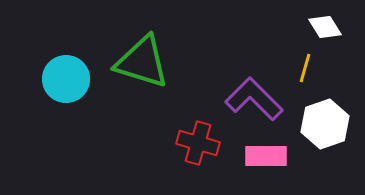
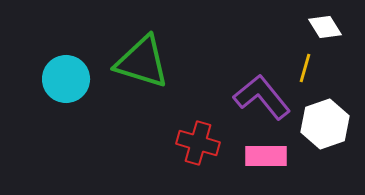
purple L-shape: moved 8 px right, 2 px up; rotated 6 degrees clockwise
